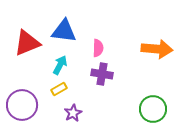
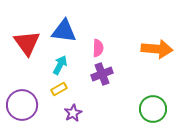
red triangle: rotated 44 degrees counterclockwise
purple cross: rotated 30 degrees counterclockwise
